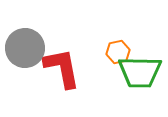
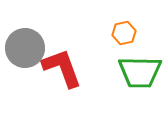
orange hexagon: moved 6 px right, 19 px up
red L-shape: rotated 9 degrees counterclockwise
